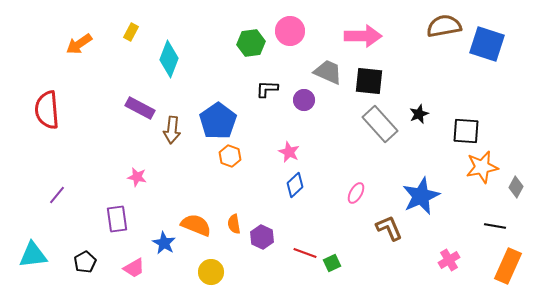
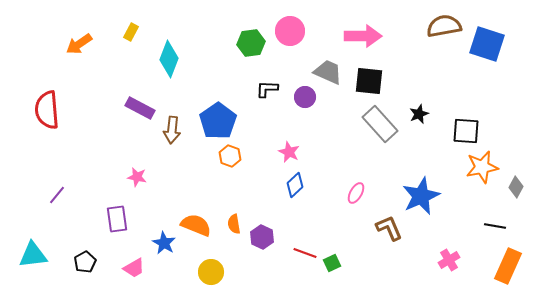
purple circle at (304, 100): moved 1 px right, 3 px up
